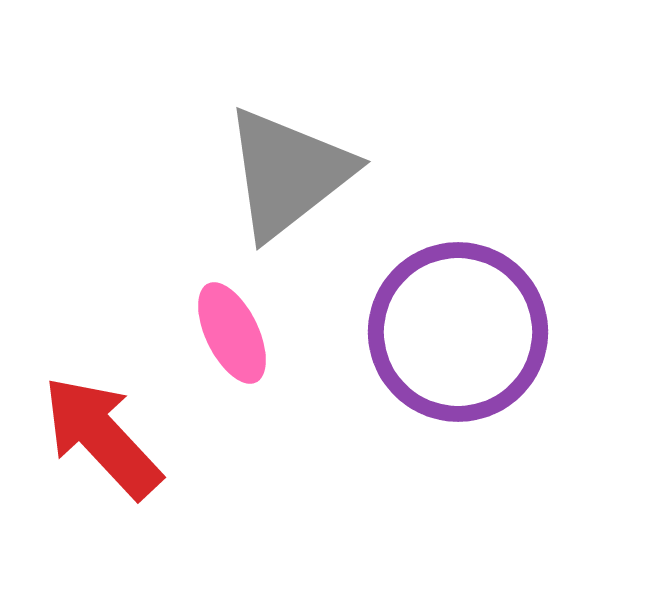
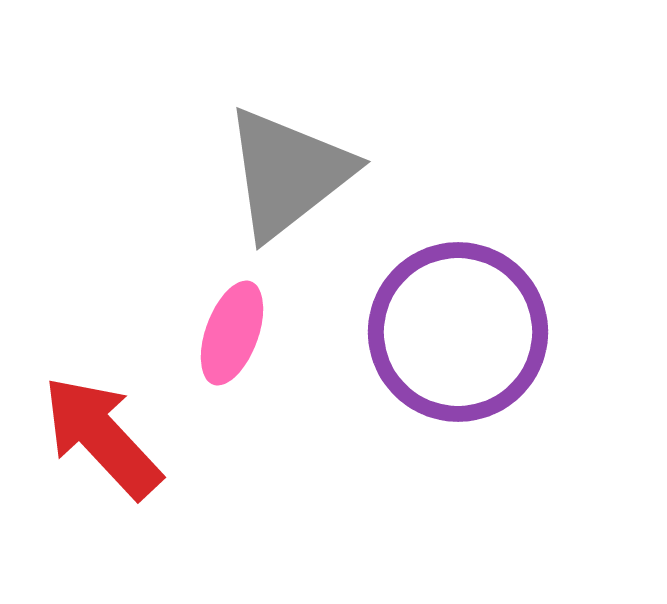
pink ellipse: rotated 46 degrees clockwise
